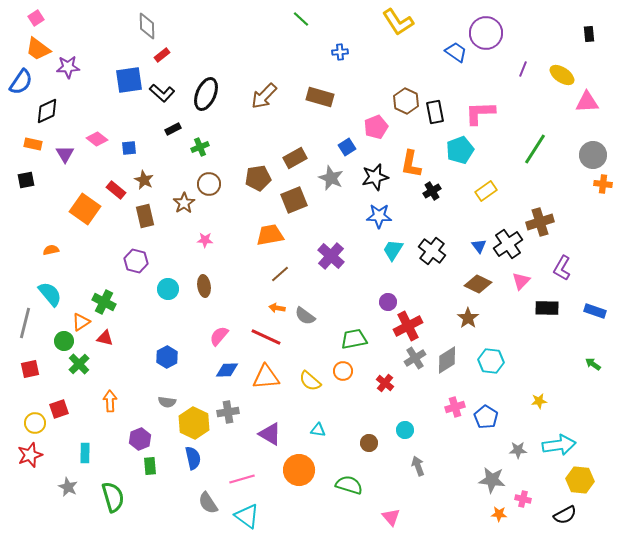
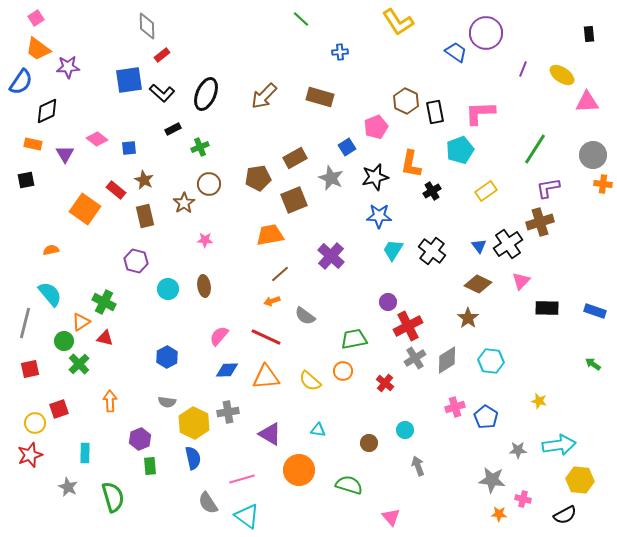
purple L-shape at (562, 268): moved 14 px left, 80 px up; rotated 50 degrees clockwise
orange arrow at (277, 308): moved 5 px left, 7 px up; rotated 28 degrees counterclockwise
yellow star at (539, 401): rotated 21 degrees clockwise
